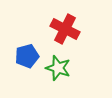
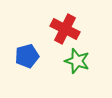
green star: moved 19 px right, 7 px up
